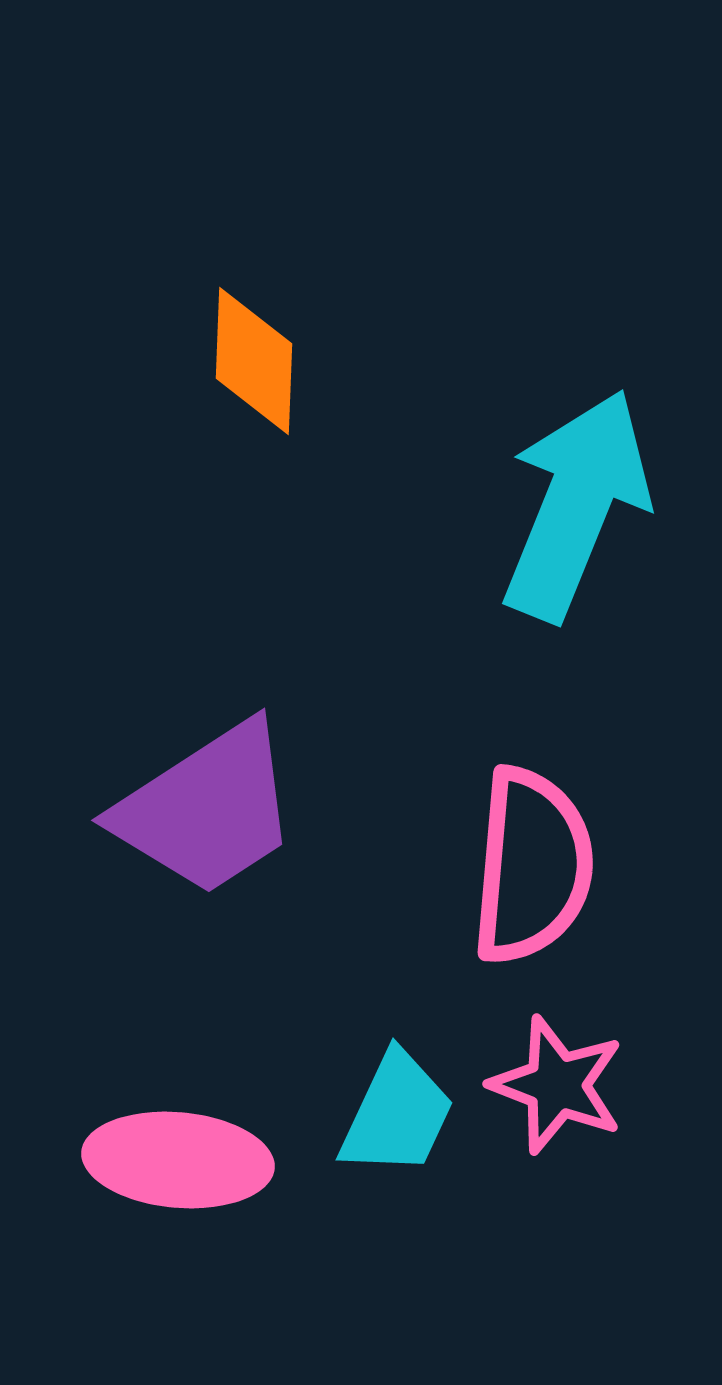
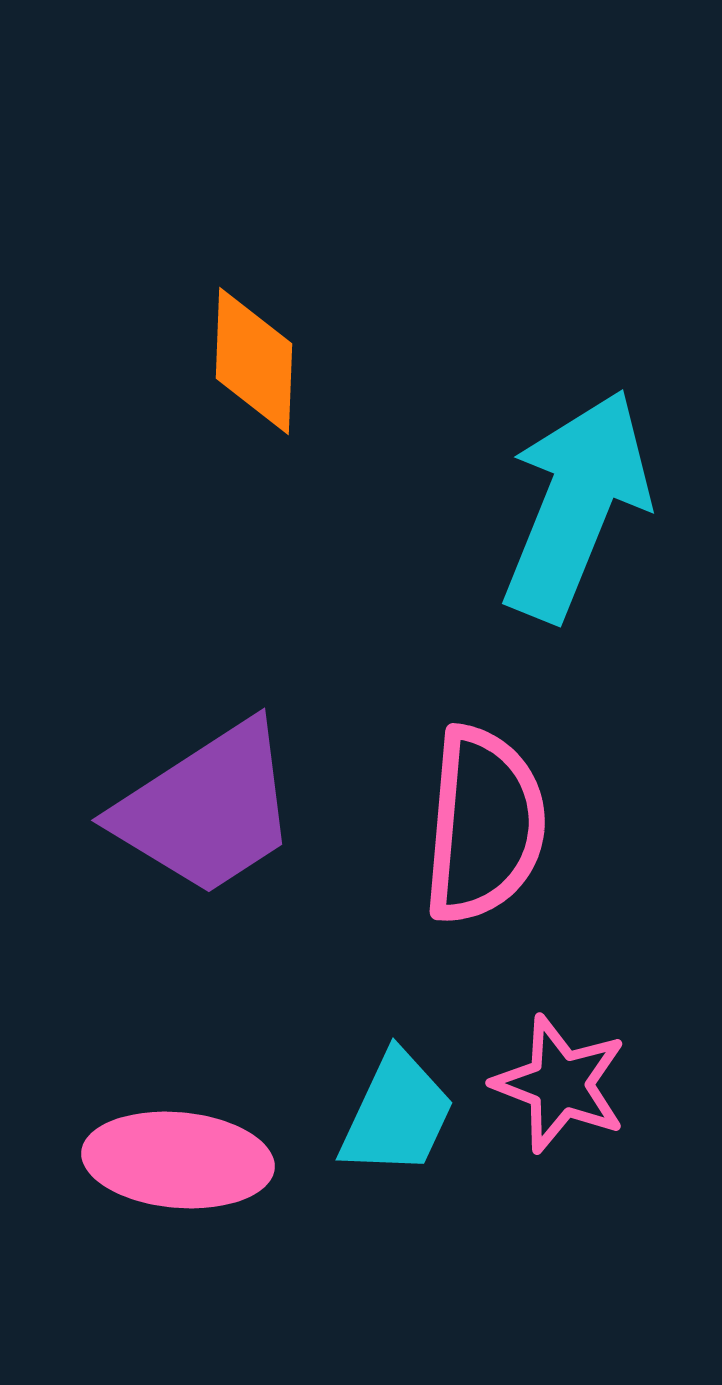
pink semicircle: moved 48 px left, 41 px up
pink star: moved 3 px right, 1 px up
